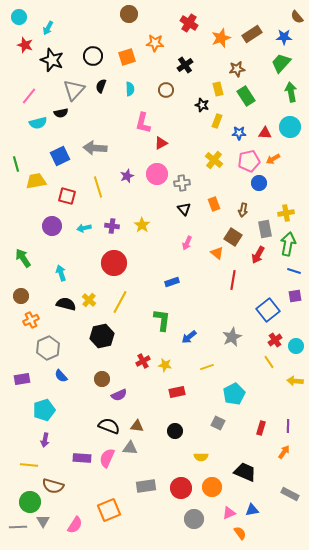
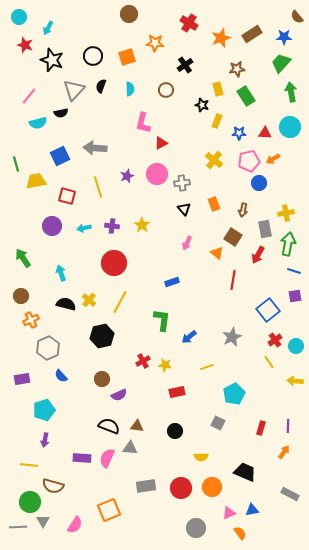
gray circle at (194, 519): moved 2 px right, 9 px down
